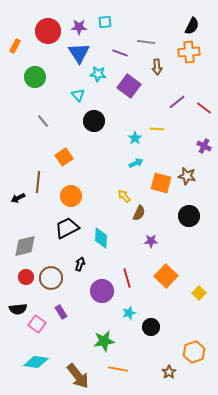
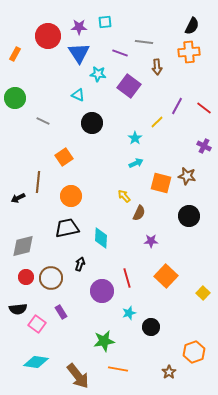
red circle at (48, 31): moved 5 px down
gray line at (146, 42): moved 2 px left
orange rectangle at (15, 46): moved 8 px down
green circle at (35, 77): moved 20 px left, 21 px down
cyan triangle at (78, 95): rotated 24 degrees counterclockwise
purple line at (177, 102): moved 4 px down; rotated 24 degrees counterclockwise
gray line at (43, 121): rotated 24 degrees counterclockwise
black circle at (94, 121): moved 2 px left, 2 px down
yellow line at (157, 129): moved 7 px up; rotated 48 degrees counterclockwise
black trapezoid at (67, 228): rotated 15 degrees clockwise
gray diamond at (25, 246): moved 2 px left
yellow square at (199, 293): moved 4 px right
